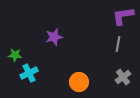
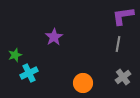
purple star: rotated 18 degrees counterclockwise
green star: rotated 24 degrees counterclockwise
orange circle: moved 4 px right, 1 px down
